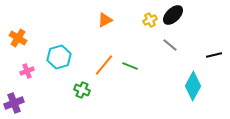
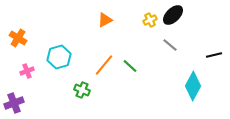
green line: rotated 21 degrees clockwise
